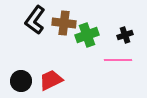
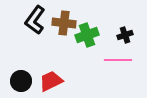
red trapezoid: moved 1 px down
